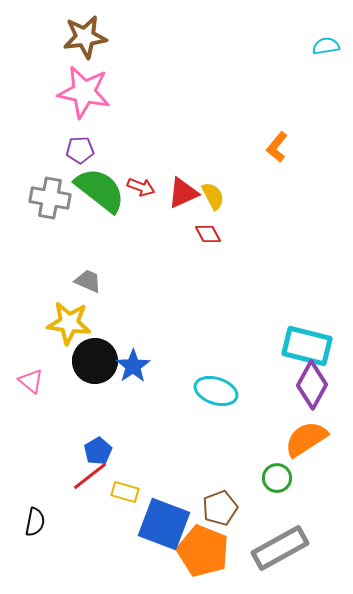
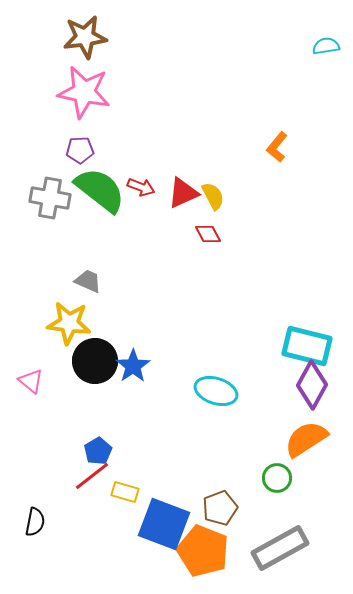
red line: moved 2 px right
